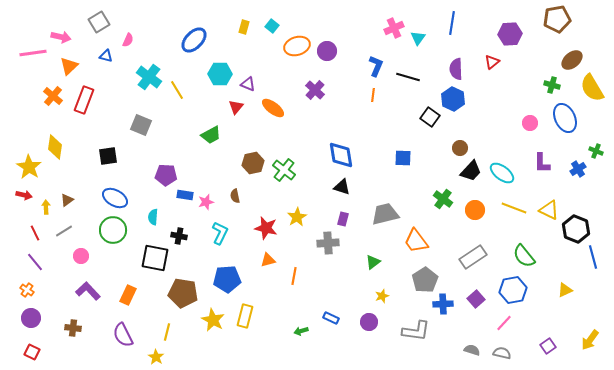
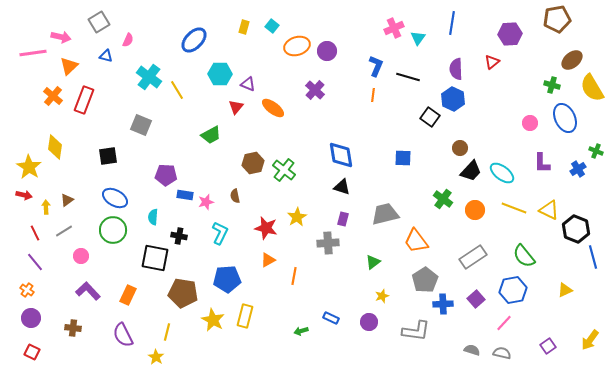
orange triangle at (268, 260): rotated 14 degrees counterclockwise
